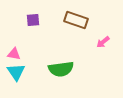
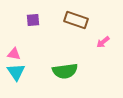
green semicircle: moved 4 px right, 2 px down
